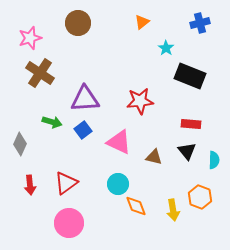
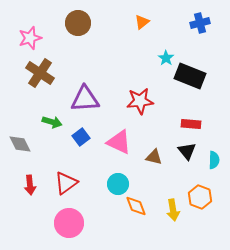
cyan star: moved 10 px down
blue square: moved 2 px left, 7 px down
gray diamond: rotated 50 degrees counterclockwise
